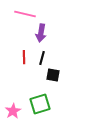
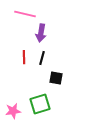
black square: moved 3 px right, 3 px down
pink star: rotated 21 degrees clockwise
